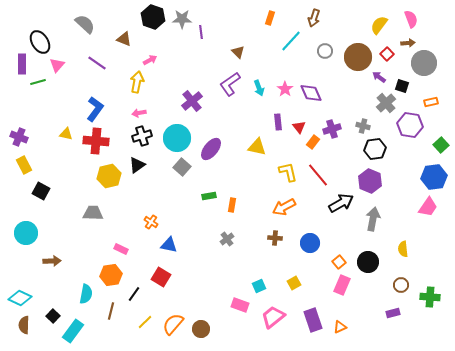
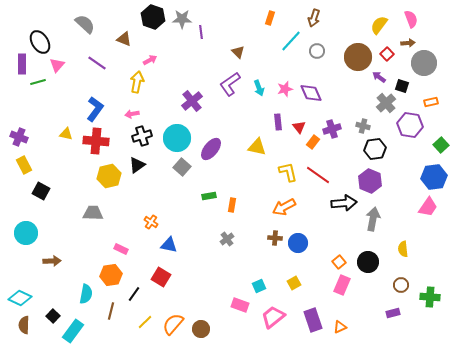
gray circle at (325, 51): moved 8 px left
pink star at (285, 89): rotated 21 degrees clockwise
pink arrow at (139, 113): moved 7 px left, 1 px down
red line at (318, 175): rotated 15 degrees counterclockwise
black arrow at (341, 203): moved 3 px right; rotated 25 degrees clockwise
blue circle at (310, 243): moved 12 px left
